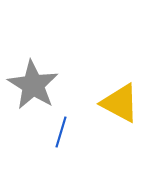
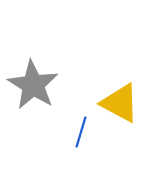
blue line: moved 20 px right
